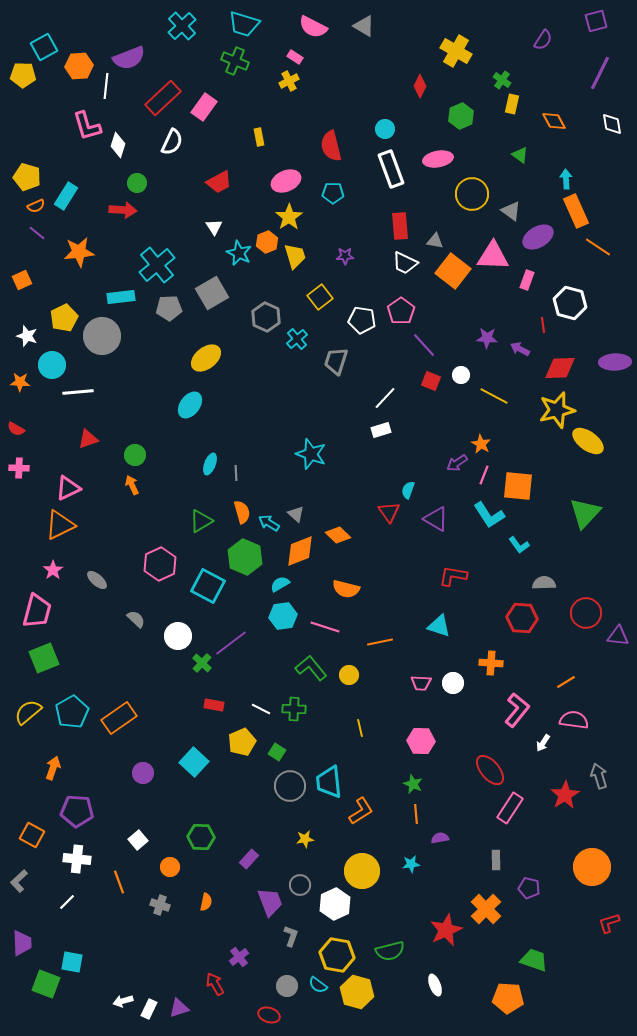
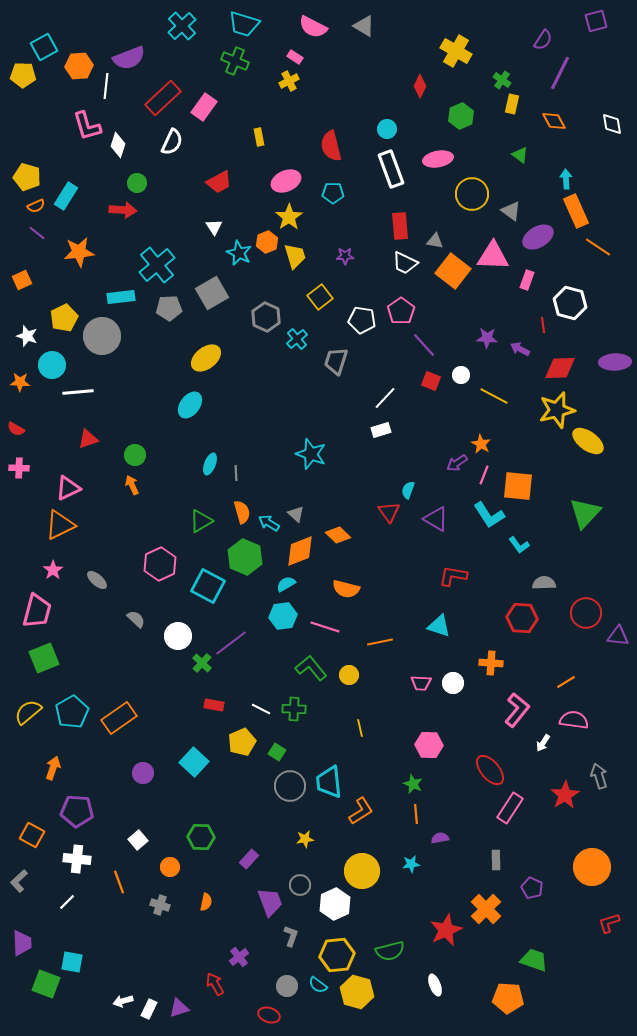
purple line at (600, 73): moved 40 px left
cyan circle at (385, 129): moved 2 px right
cyan semicircle at (280, 584): moved 6 px right
pink hexagon at (421, 741): moved 8 px right, 4 px down
purple pentagon at (529, 888): moved 3 px right; rotated 10 degrees clockwise
yellow hexagon at (337, 955): rotated 16 degrees counterclockwise
